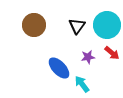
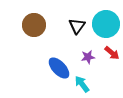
cyan circle: moved 1 px left, 1 px up
